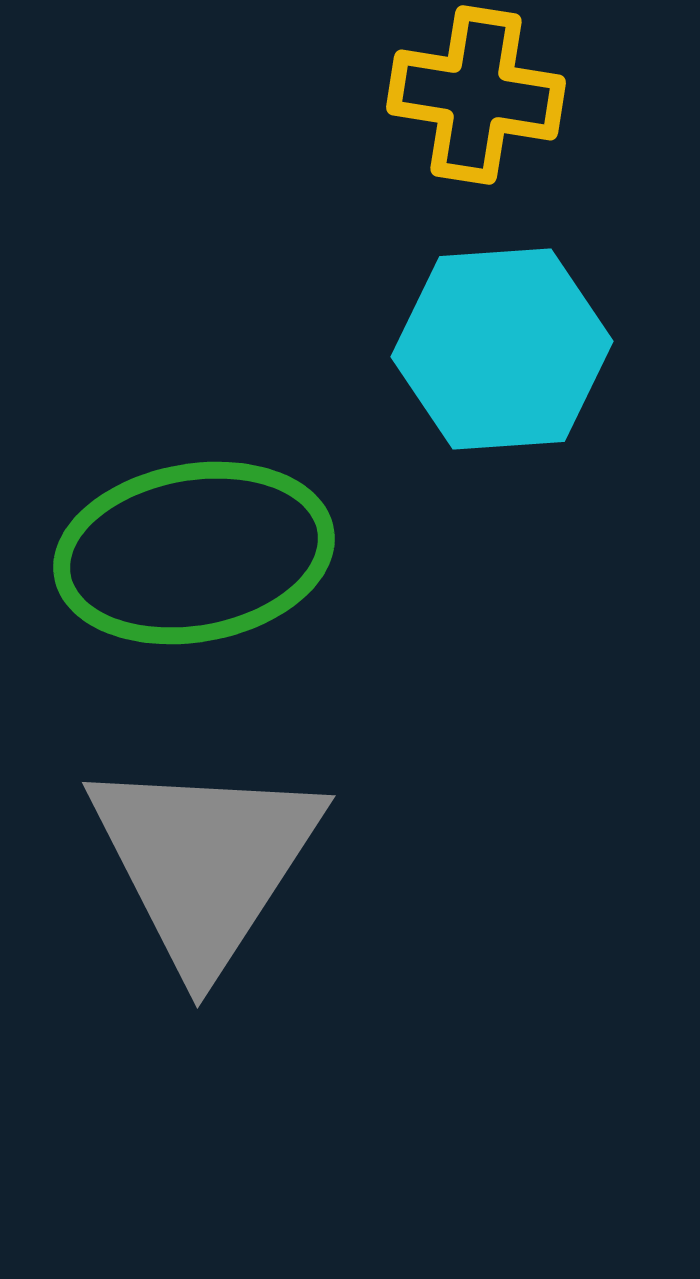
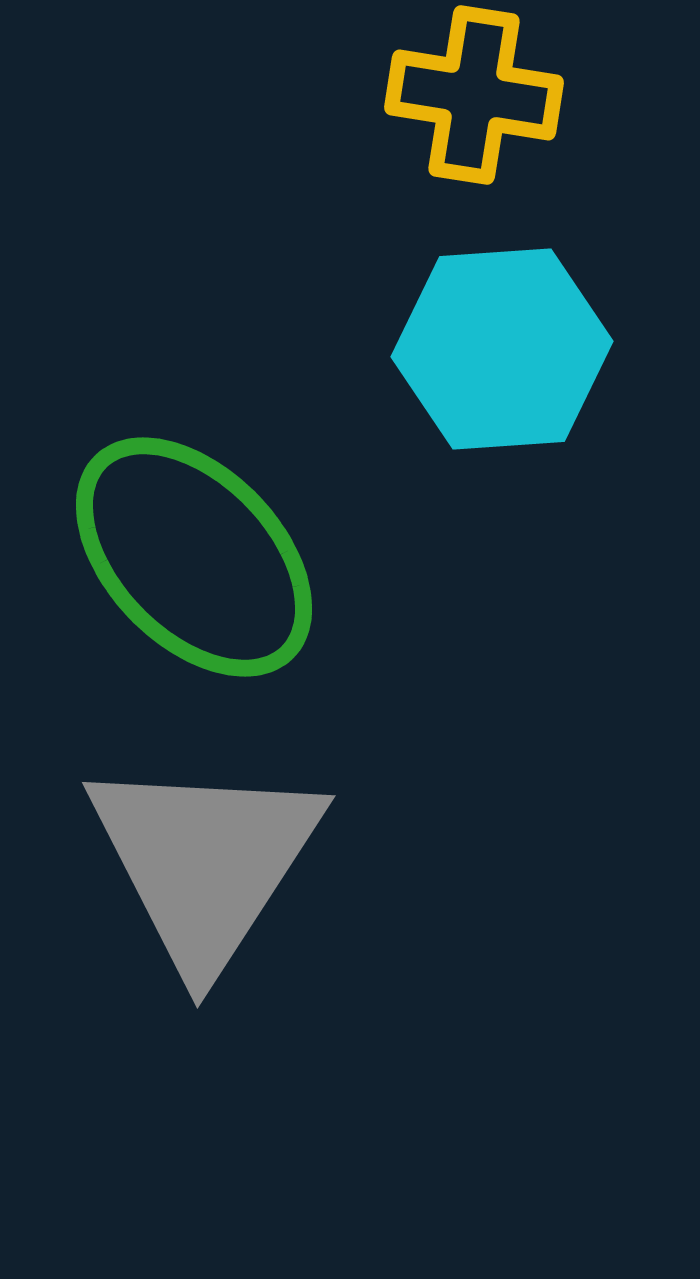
yellow cross: moved 2 px left
green ellipse: moved 4 px down; rotated 56 degrees clockwise
